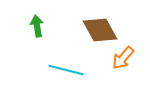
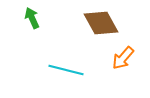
green arrow: moved 5 px left, 8 px up; rotated 15 degrees counterclockwise
brown diamond: moved 1 px right, 7 px up
